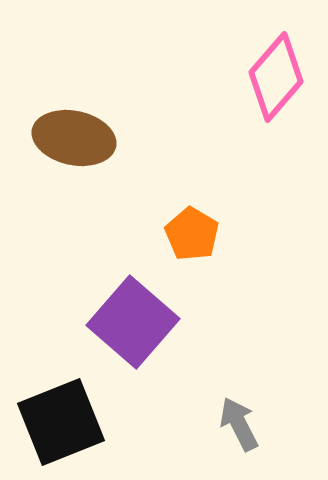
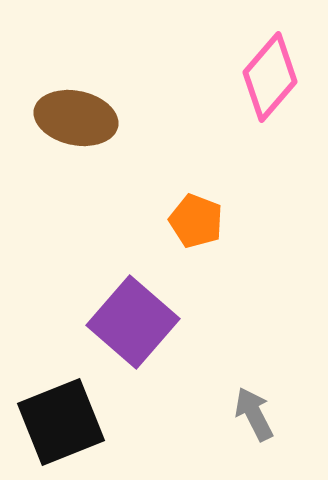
pink diamond: moved 6 px left
brown ellipse: moved 2 px right, 20 px up
orange pentagon: moved 4 px right, 13 px up; rotated 10 degrees counterclockwise
gray arrow: moved 15 px right, 10 px up
